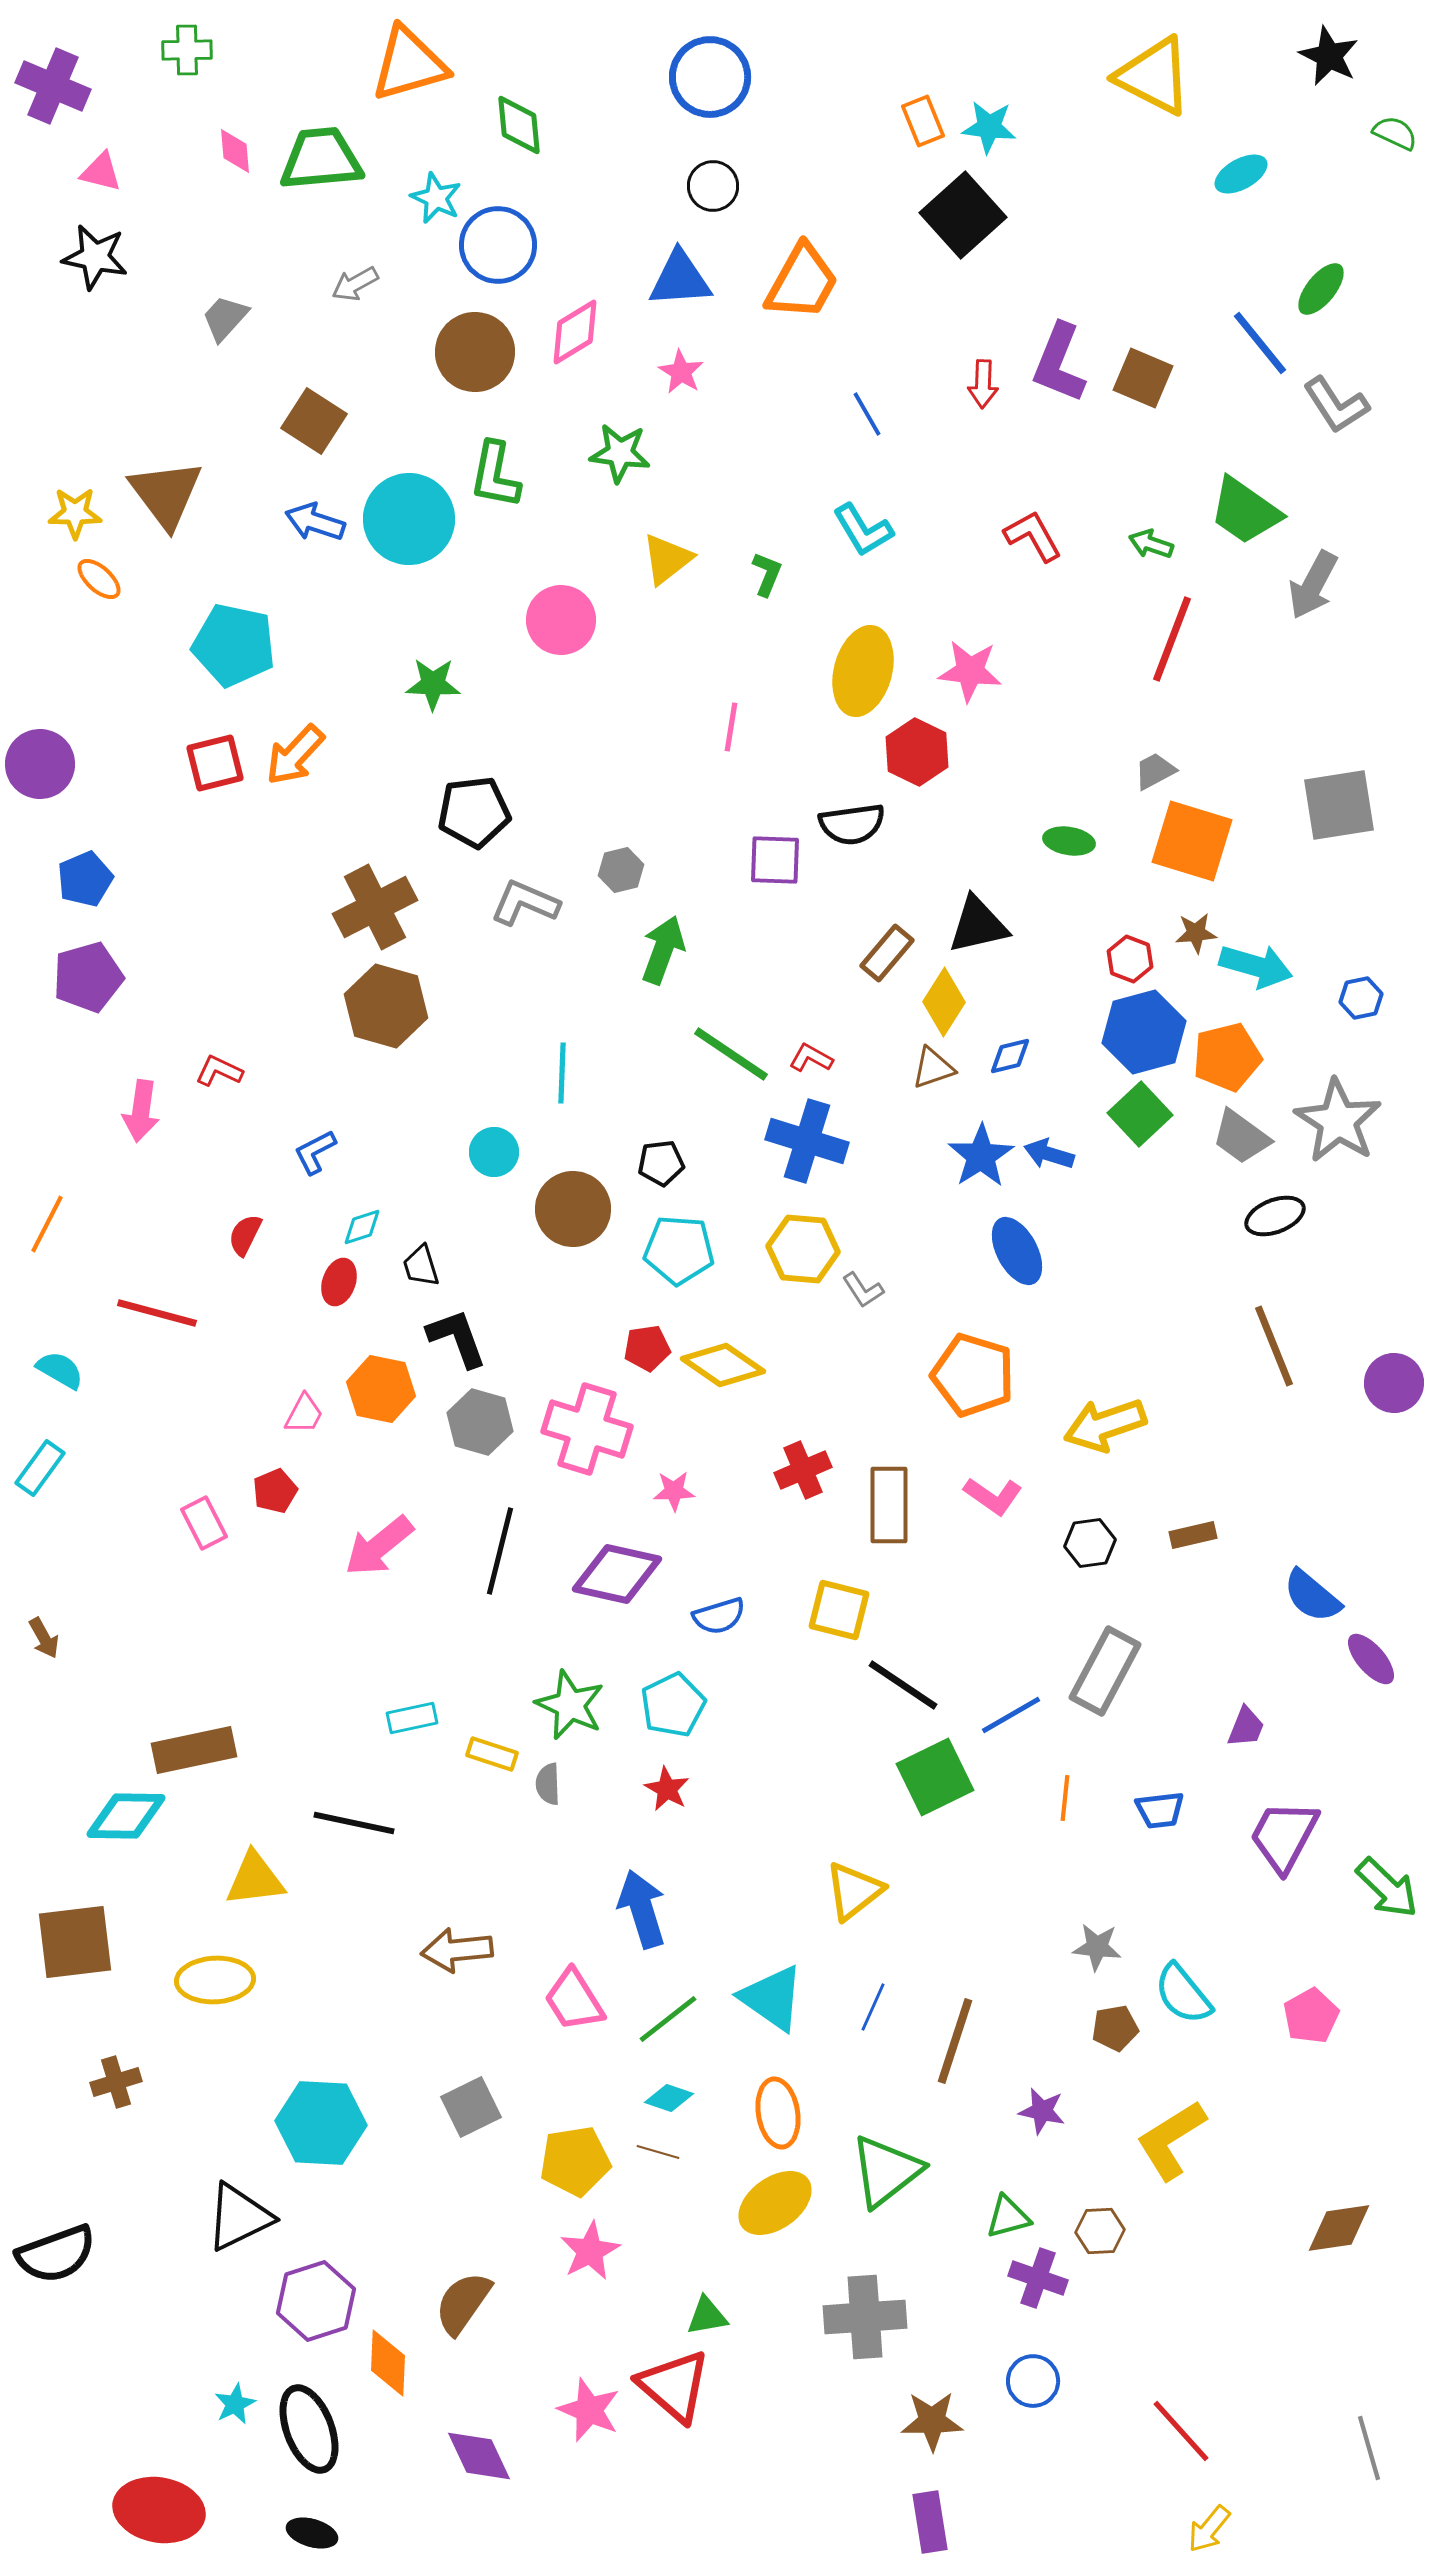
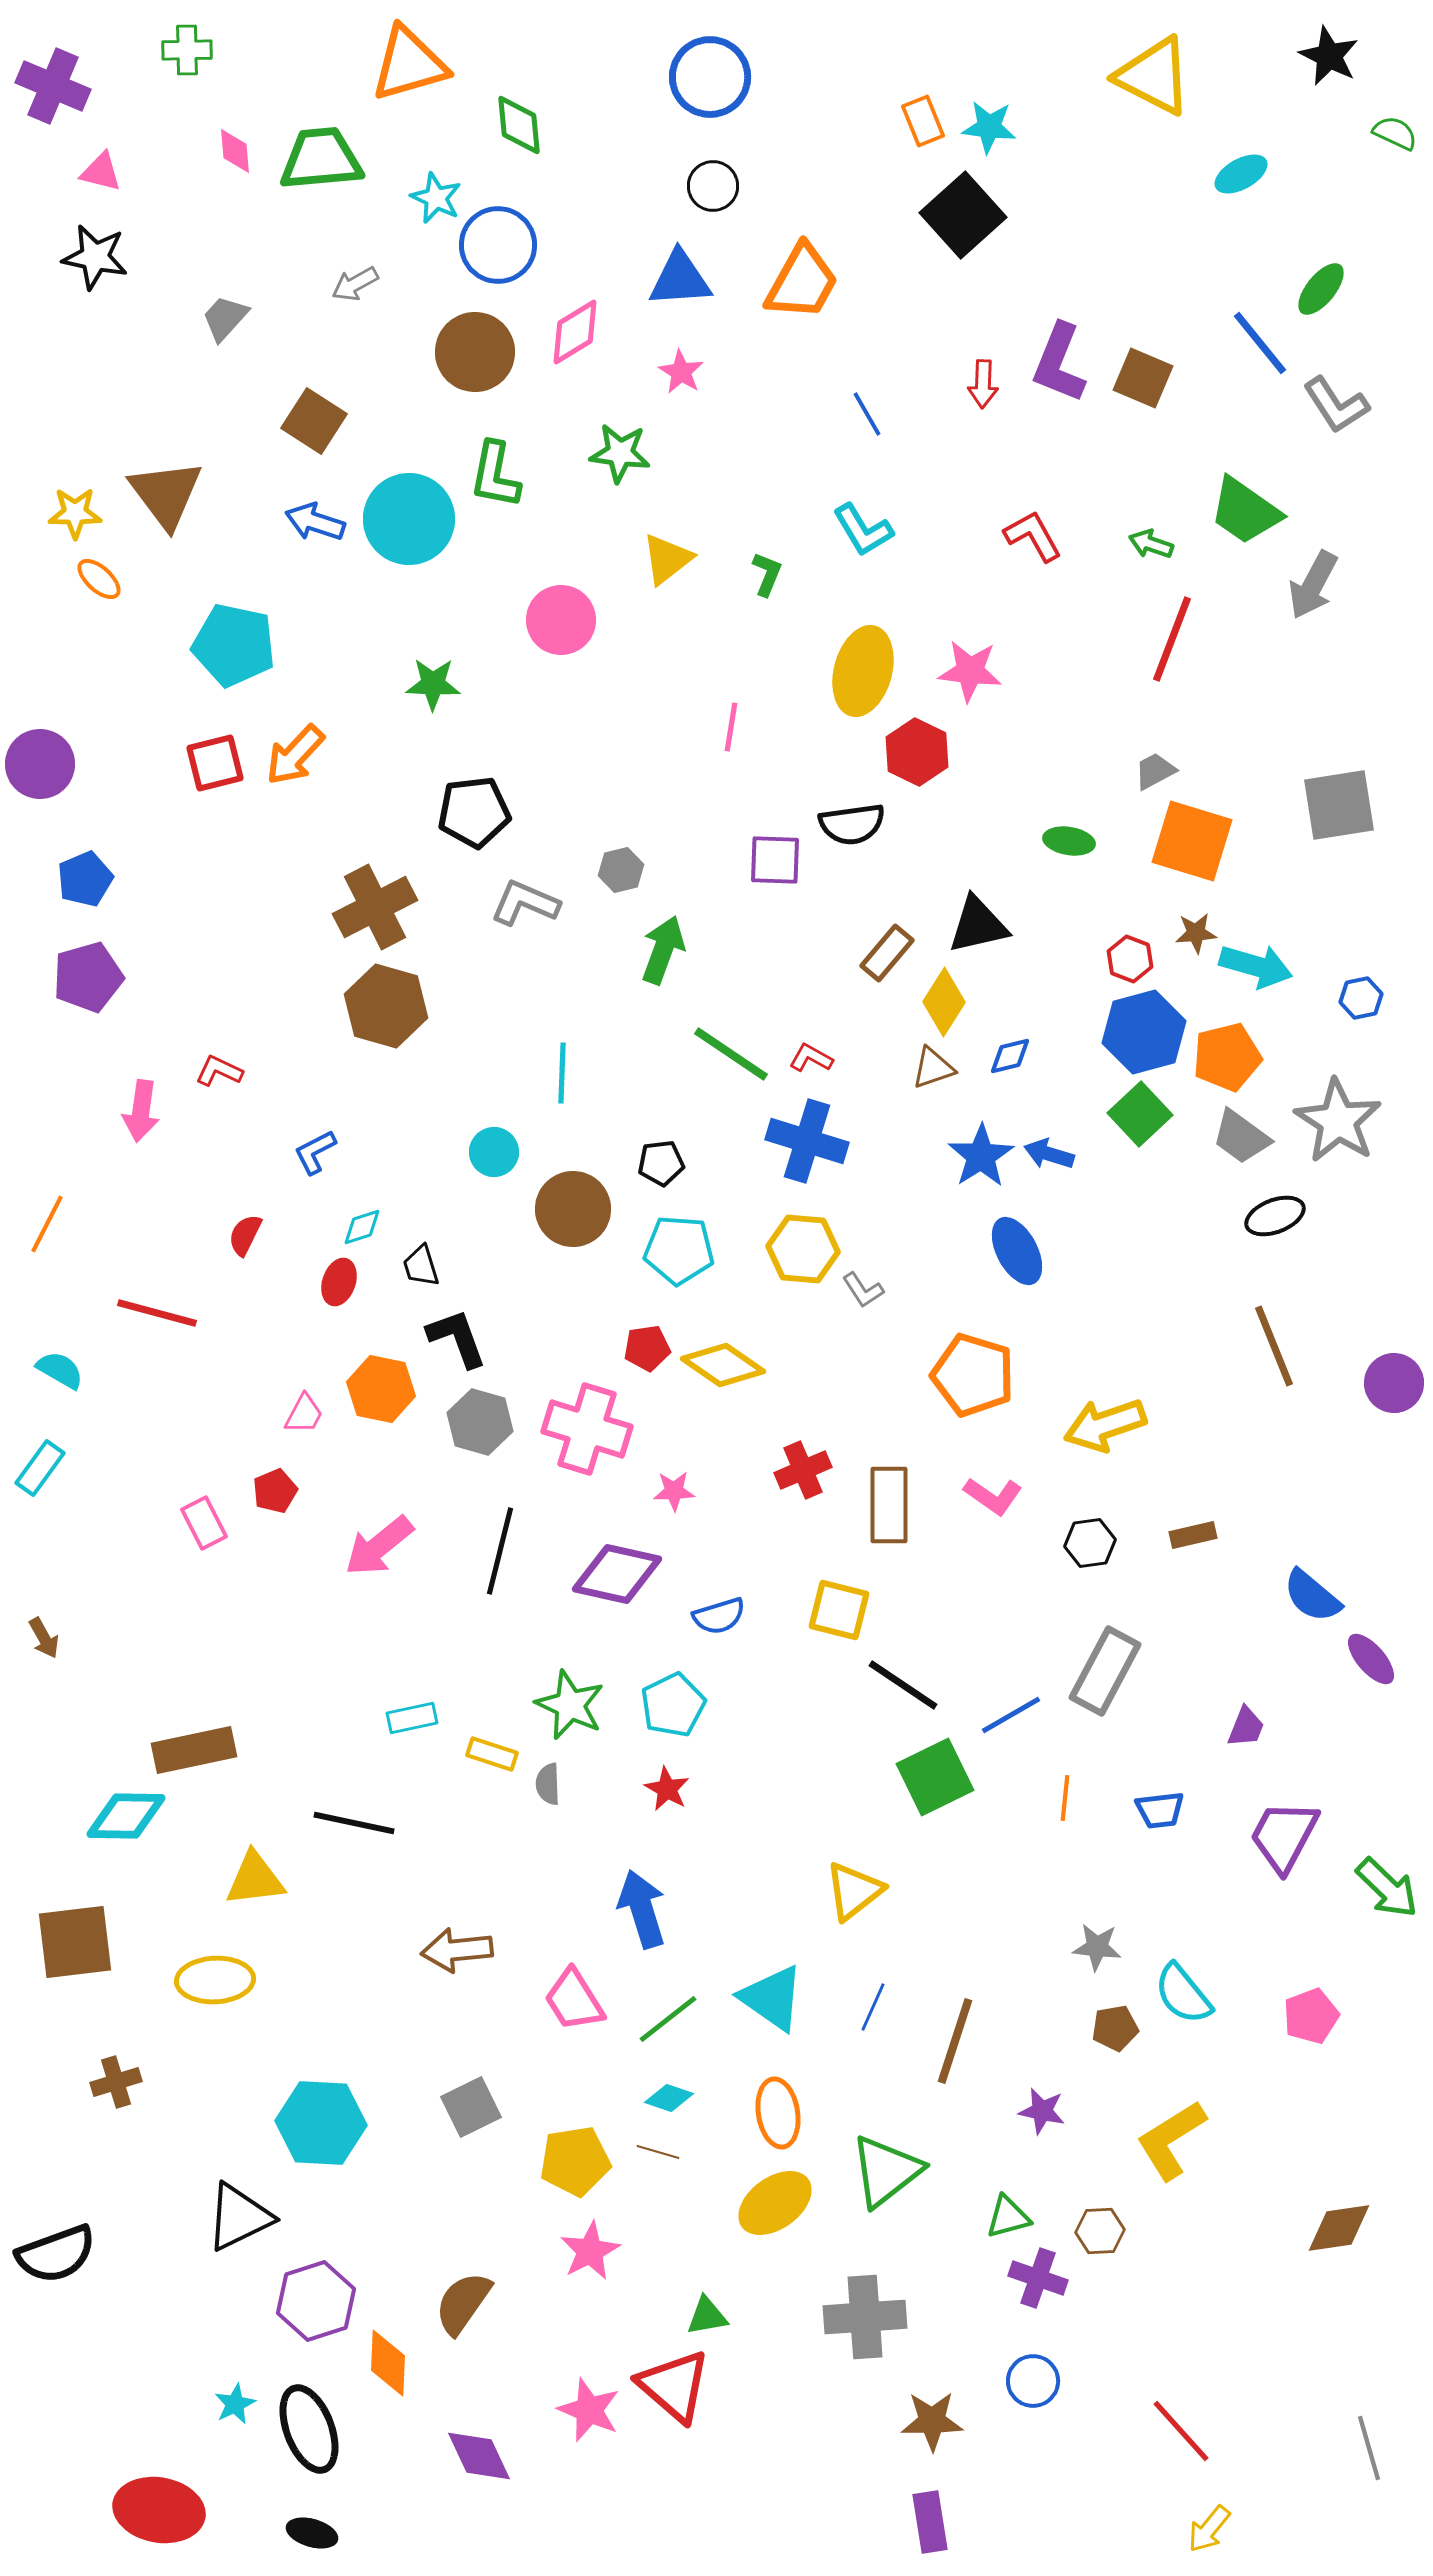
pink pentagon at (1311, 2016): rotated 8 degrees clockwise
